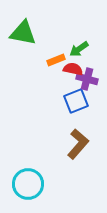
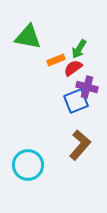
green triangle: moved 5 px right, 4 px down
green arrow: rotated 24 degrees counterclockwise
red semicircle: moved 1 px up; rotated 48 degrees counterclockwise
purple cross: moved 8 px down
brown L-shape: moved 2 px right, 1 px down
cyan circle: moved 19 px up
